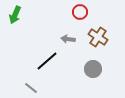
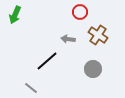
brown cross: moved 2 px up
